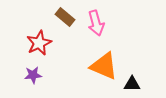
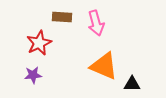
brown rectangle: moved 3 px left; rotated 36 degrees counterclockwise
